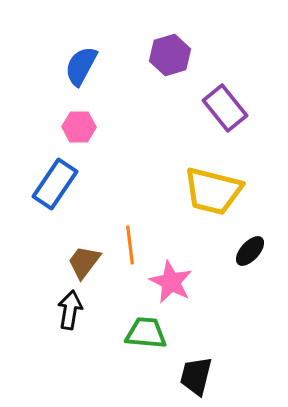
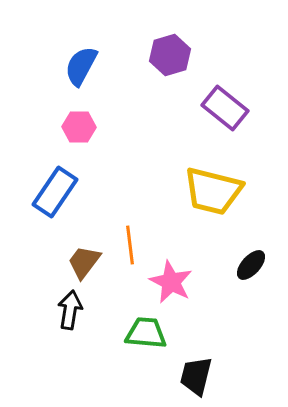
purple rectangle: rotated 12 degrees counterclockwise
blue rectangle: moved 8 px down
black ellipse: moved 1 px right, 14 px down
